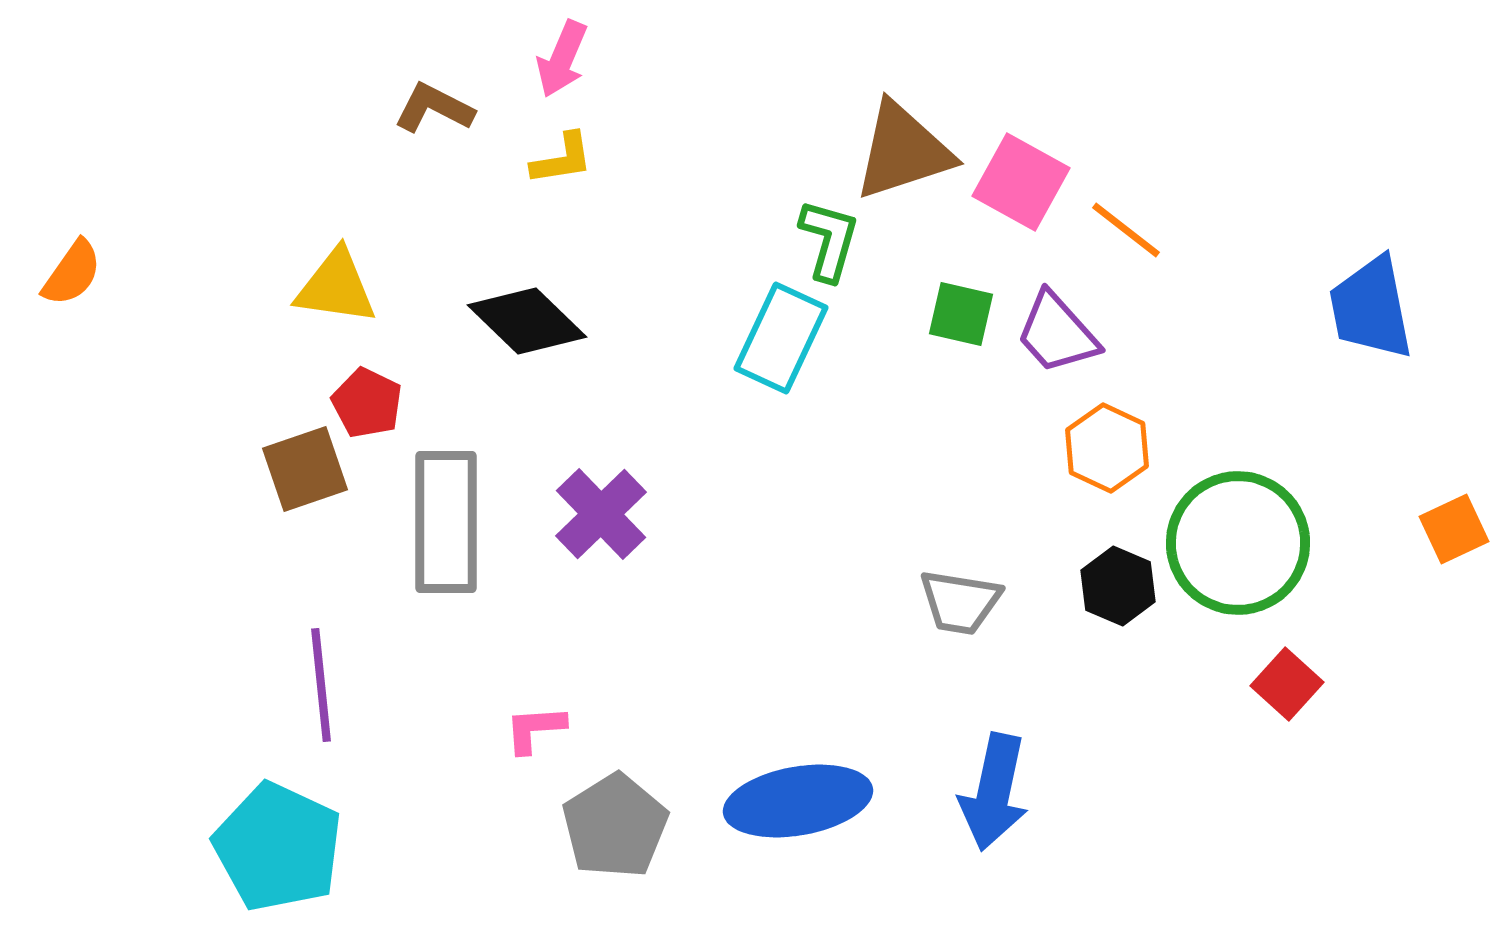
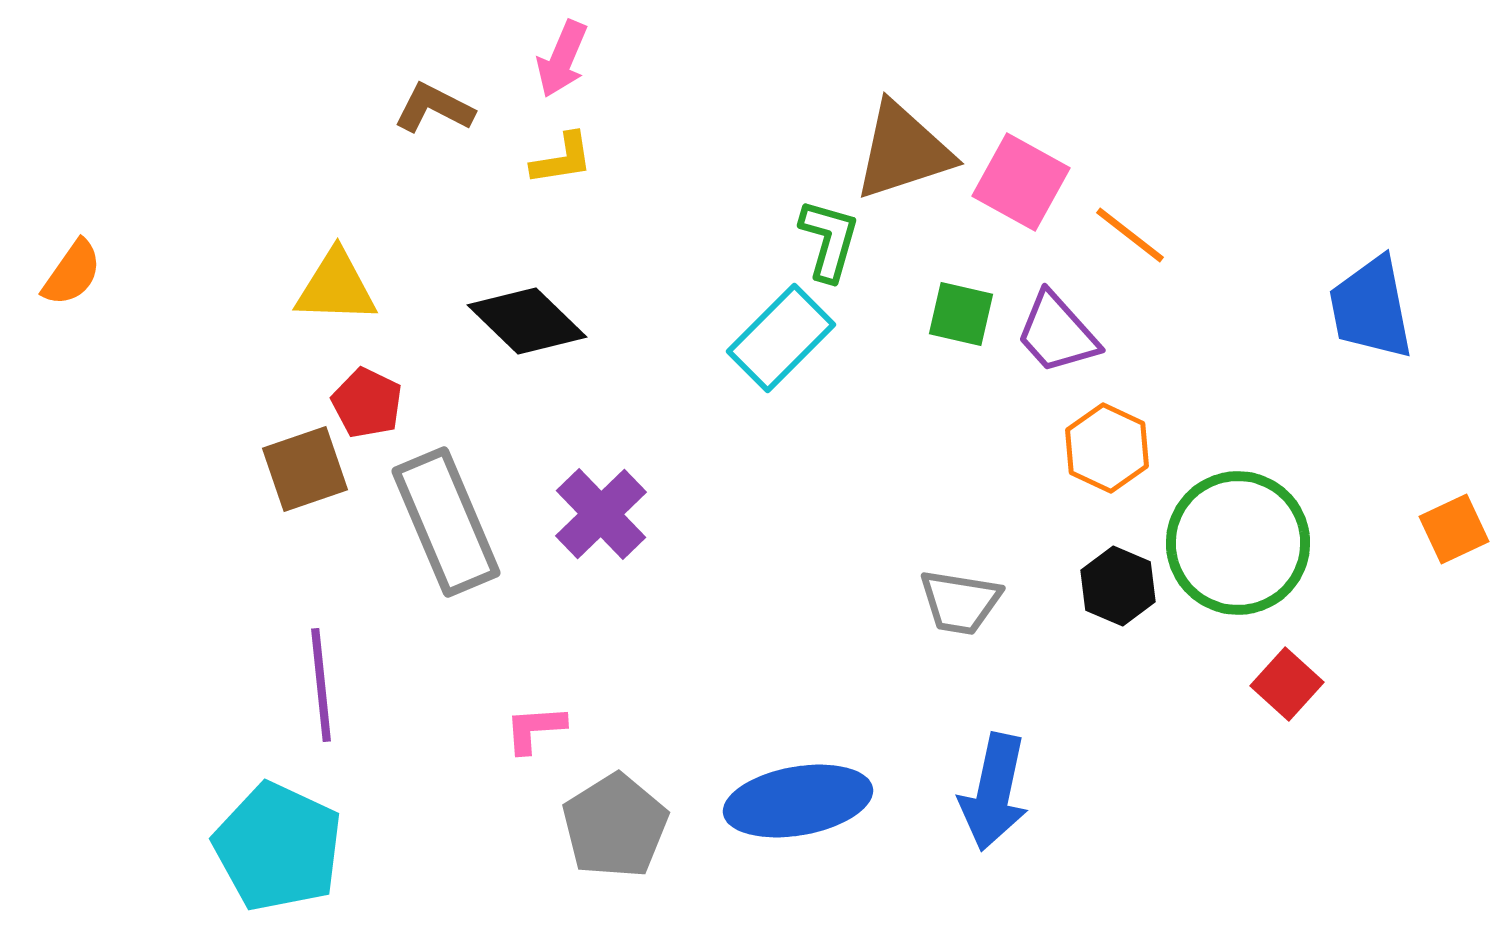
orange line: moved 4 px right, 5 px down
yellow triangle: rotated 6 degrees counterclockwise
cyan rectangle: rotated 20 degrees clockwise
gray rectangle: rotated 23 degrees counterclockwise
